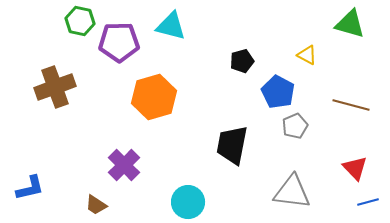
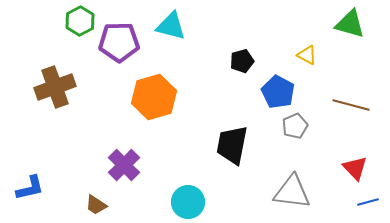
green hexagon: rotated 20 degrees clockwise
